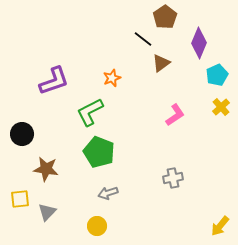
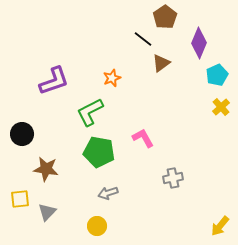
pink L-shape: moved 32 px left, 23 px down; rotated 85 degrees counterclockwise
green pentagon: rotated 12 degrees counterclockwise
